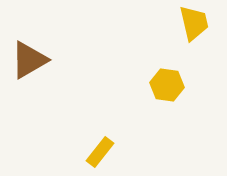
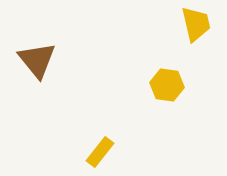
yellow trapezoid: moved 2 px right, 1 px down
brown triangle: moved 8 px right; rotated 39 degrees counterclockwise
